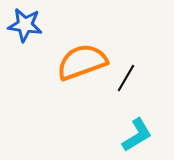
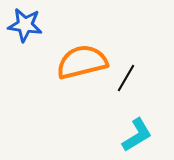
orange semicircle: rotated 6 degrees clockwise
